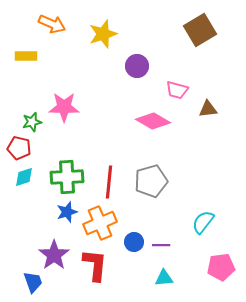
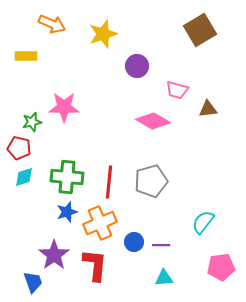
green cross: rotated 8 degrees clockwise
